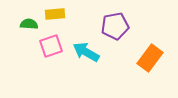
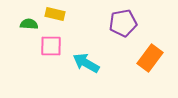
yellow rectangle: rotated 18 degrees clockwise
purple pentagon: moved 8 px right, 3 px up
pink square: rotated 20 degrees clockwise
cyan arrow: moved 11 px down
